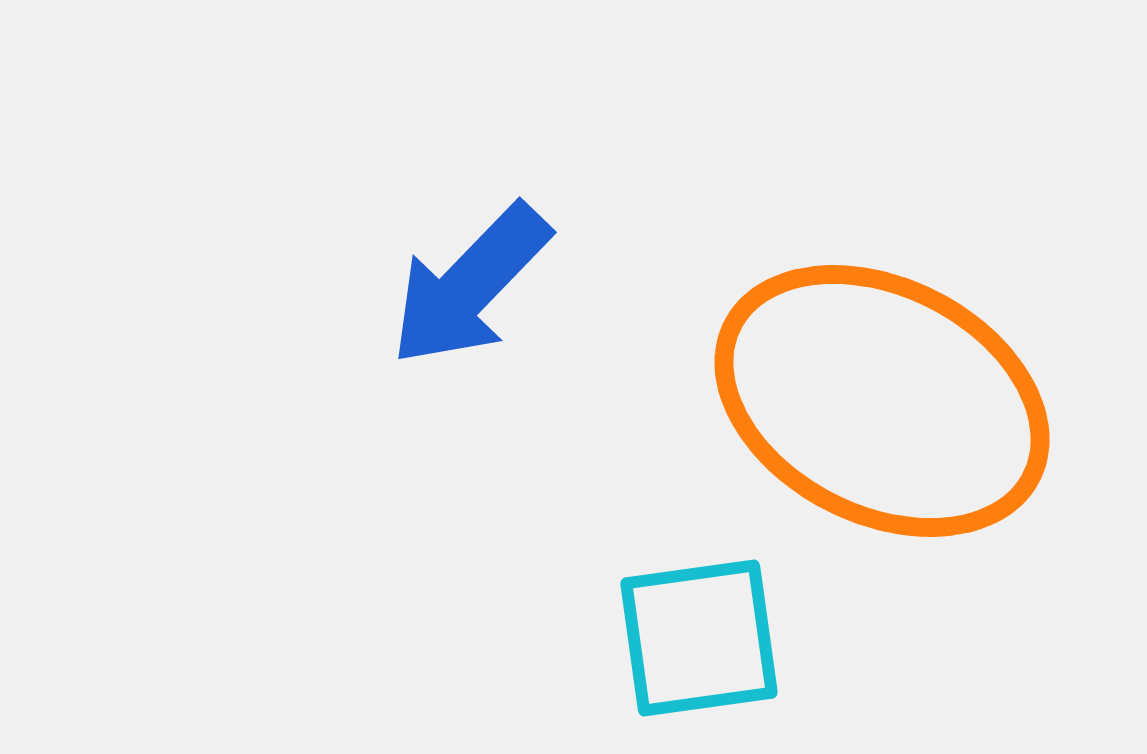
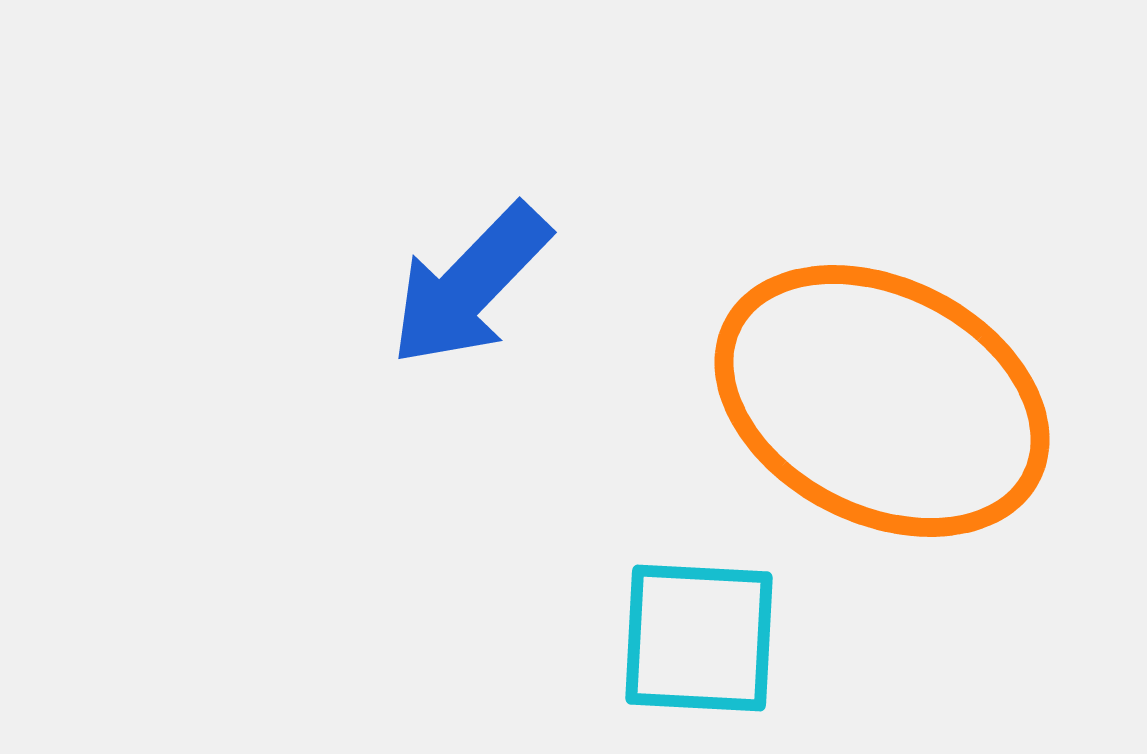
cyan square: rotated 11 degrees clockwise
